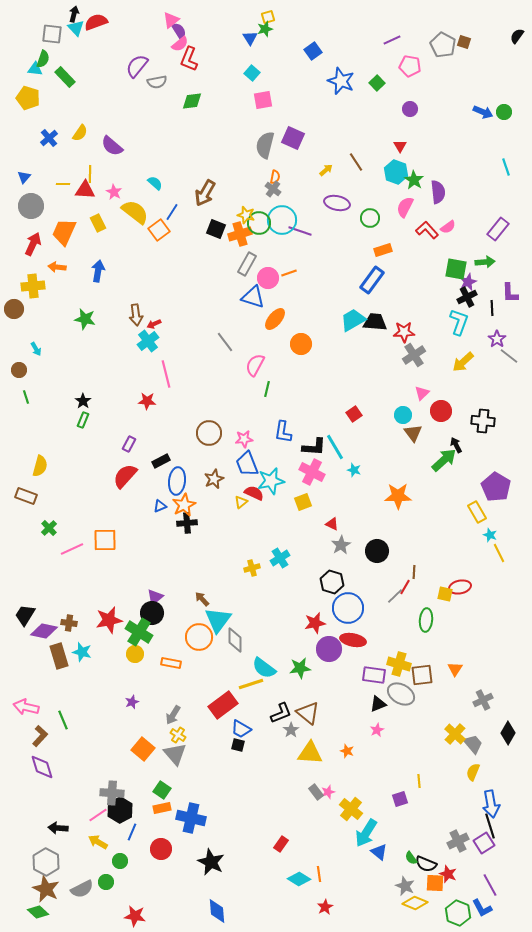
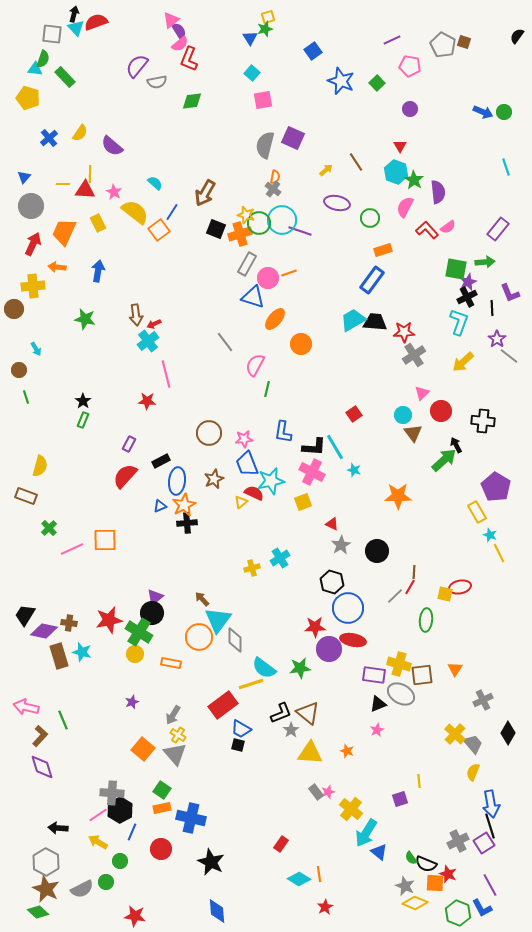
purple L-shape at (510, 293): rotated 20 degrees counterclockwise
red line at (405, 587): moved 5 px right
red star at (315, 623): moved 4 px down; rotated 10 degrees clockwise
